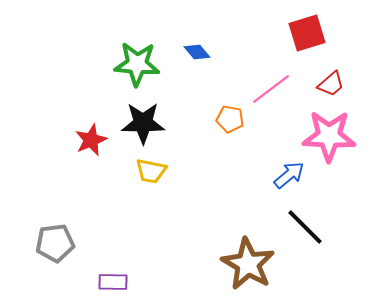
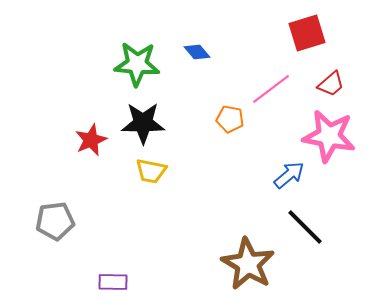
pink star: rotated 8 degrees clockwise
gray pentagon: moved 22 px up
